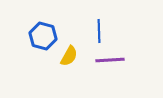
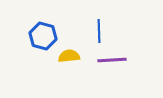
yellow semicircle: rotated 125 degrees counterclockwise
purple line: moved 2 px right
